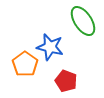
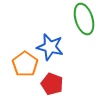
green ellipse: moved 1 px right, 2 px up; rotated 16 degrees clockwise
red pentagon: moved 14 px left, 3 px down
